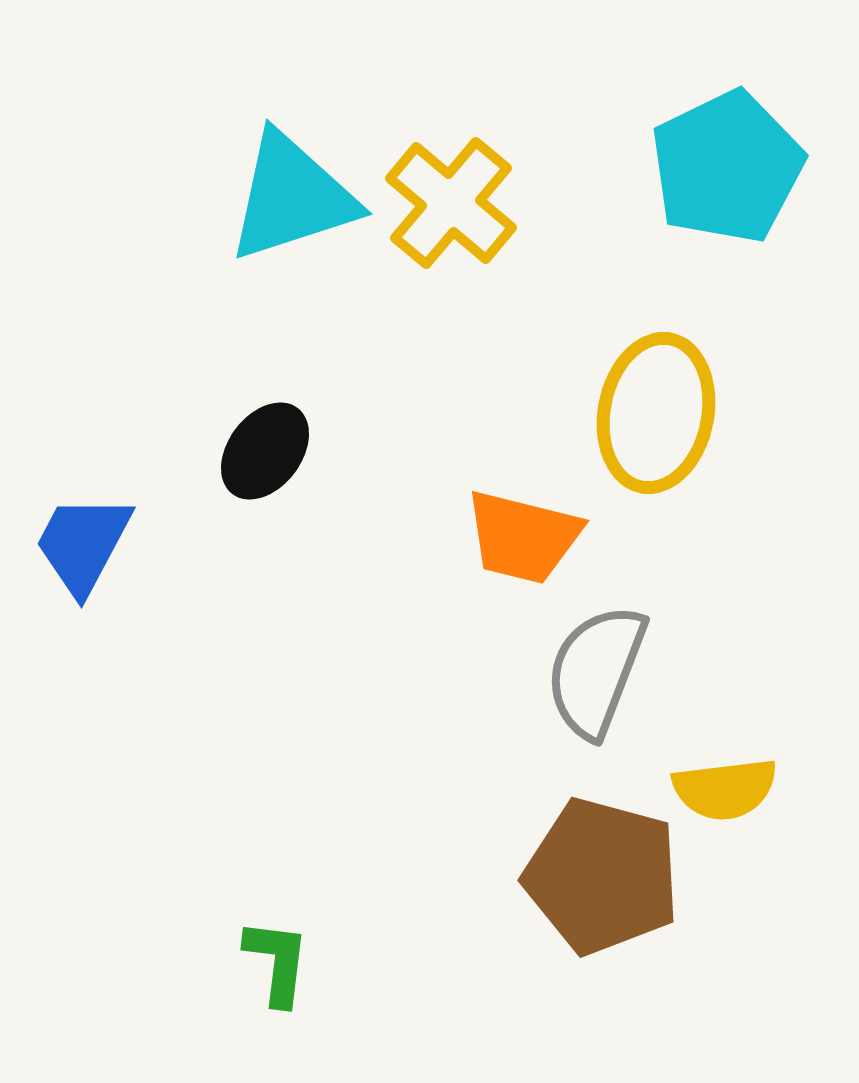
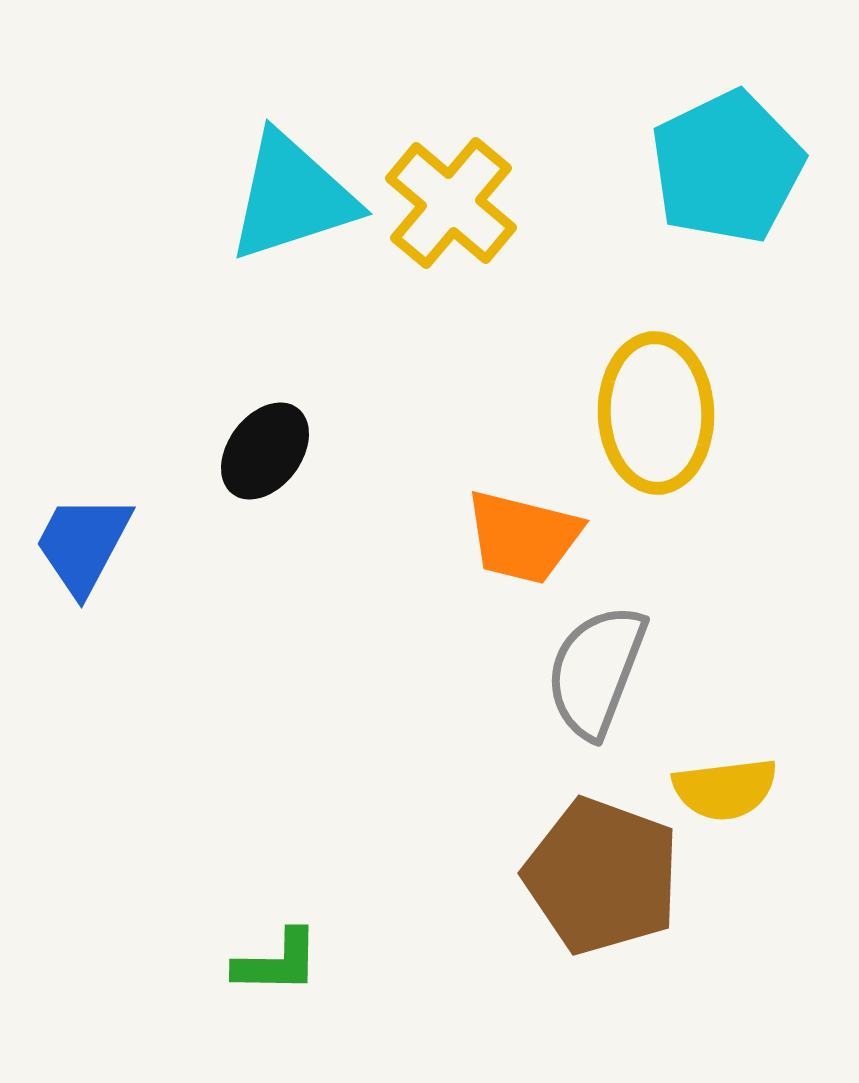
yellow ellipse: rotated 13 degrees counterclockwise
brown pentagon: rotated 5 degrees clockwise
green L-shape: rotated 84 degrees clockwise
